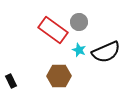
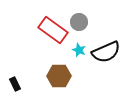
black rectangle: moved 4 px right, 3 px down
